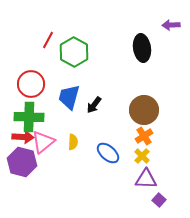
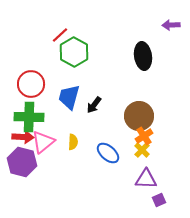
red line: moved 12 px right, 5 px up; rotated 18 degrees clockwise
black ellipse: moved 1 px right, 8 px down
brown circle: moved 5 px left, 6 px down
yellow cross: moved 6 px up
purple square: rotated 24 degrees clockwise
